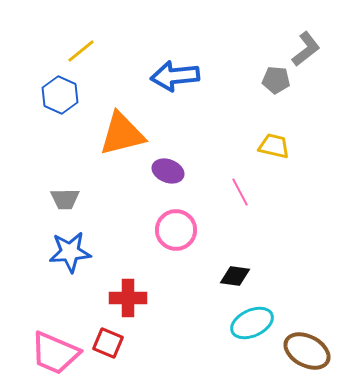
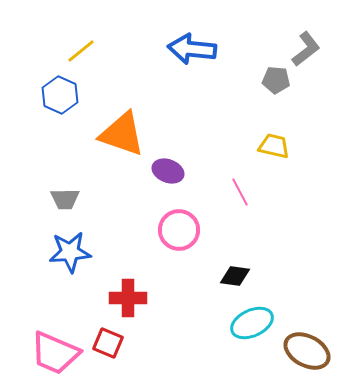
blue arrow: moved 17 px right, 27 px up; rotated 12 degrees clockwise
orange triangle: rotated 33 degrees clockwise
pink circle: moved 3 px right
